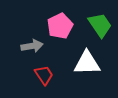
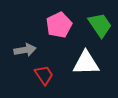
pink pentagon: moved 1 px left, 1 px up
gray arrow: moved 7 px left, 4 px down
white triangle: moved 1 px left
